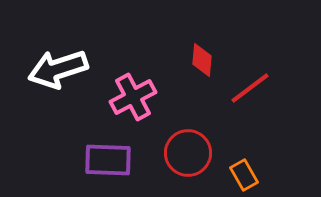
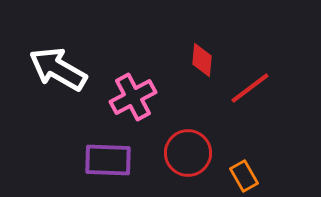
white arrow: rotated 48 degrees clockwise
orange rectangle: moved 1 px down
